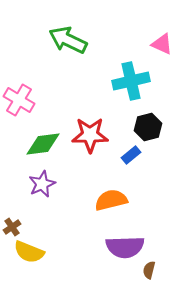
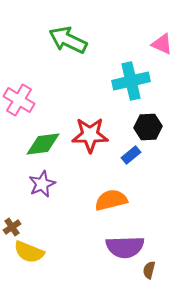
black hexagon: rotated 12 degrees clockwise
